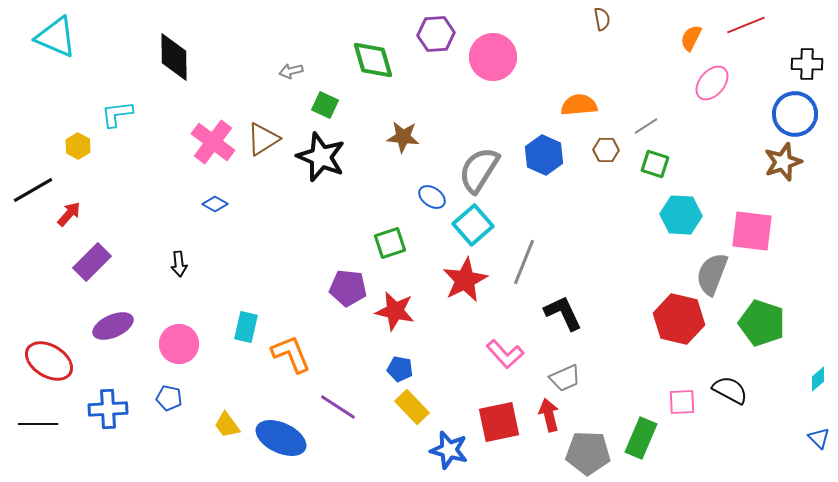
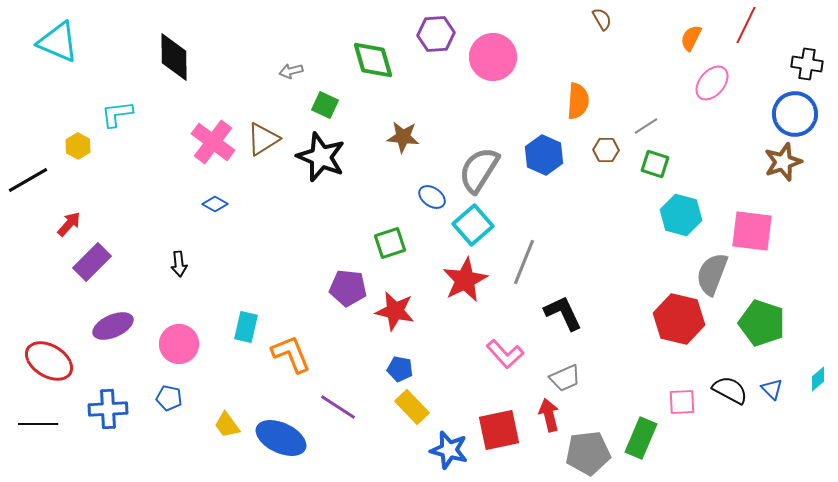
brown semicircle at (602, 19): rotated 20 degrees counterclockwise
red line at (746, 25): rotated 42 degrees counterclockwise
cyan triangle at (56, 37): moved 2 px right, 5 px down
black cross at (807, 64): rotated 8 degrees clockwise
orange semicircle at (579, 105): moved 1 px left, 4 px up; rotated 99 degrees clockwise
black line at (33, 190): moved 5 px left, 10 px up
red arrow at (69, 214): moved 10 px down
cyan hexagon at (681, 215): rotated 12 degrees clockwise
red square at (499, 422): moved 8 px down
blue triangle at (819, 438): moved 47 px left, 49 px up
gray pentagon at (588, 453): rotated 9 degrees counterclockwise
